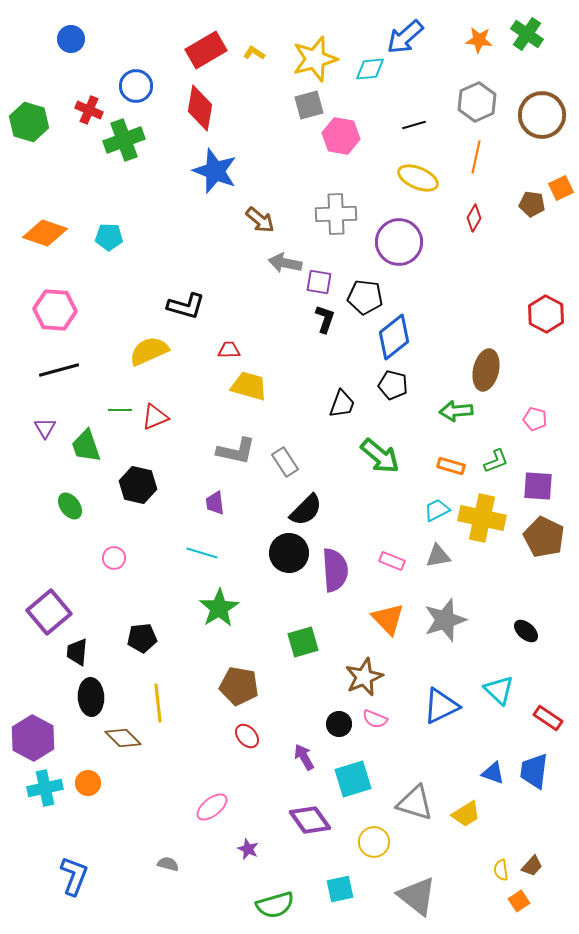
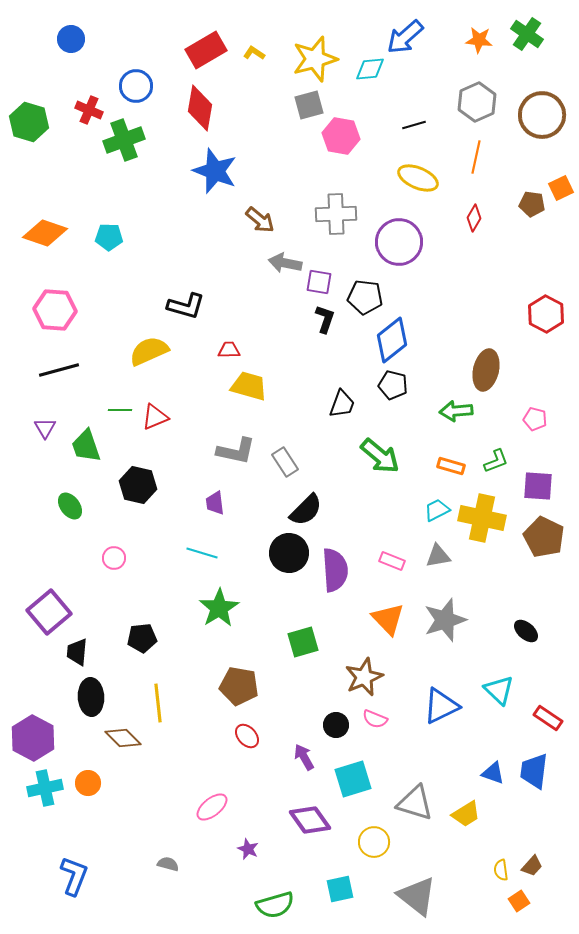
blue diamond at (394, 337): moved 2 px left, 3 px down
black circle at (339, 724): moved 3 px left, 1 px down
